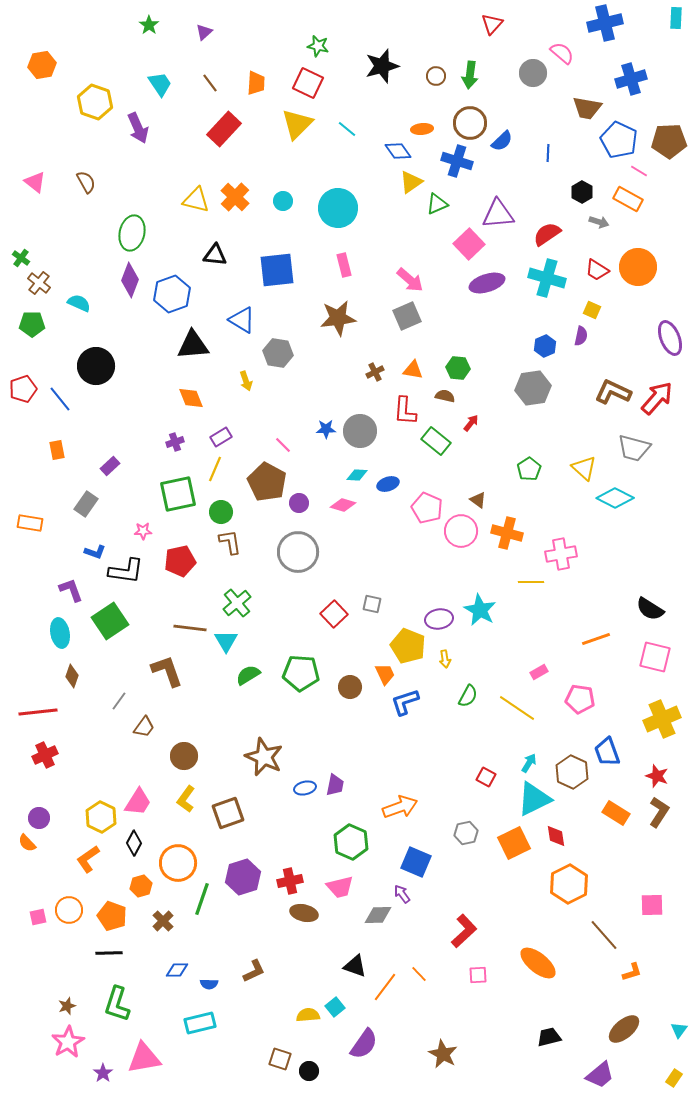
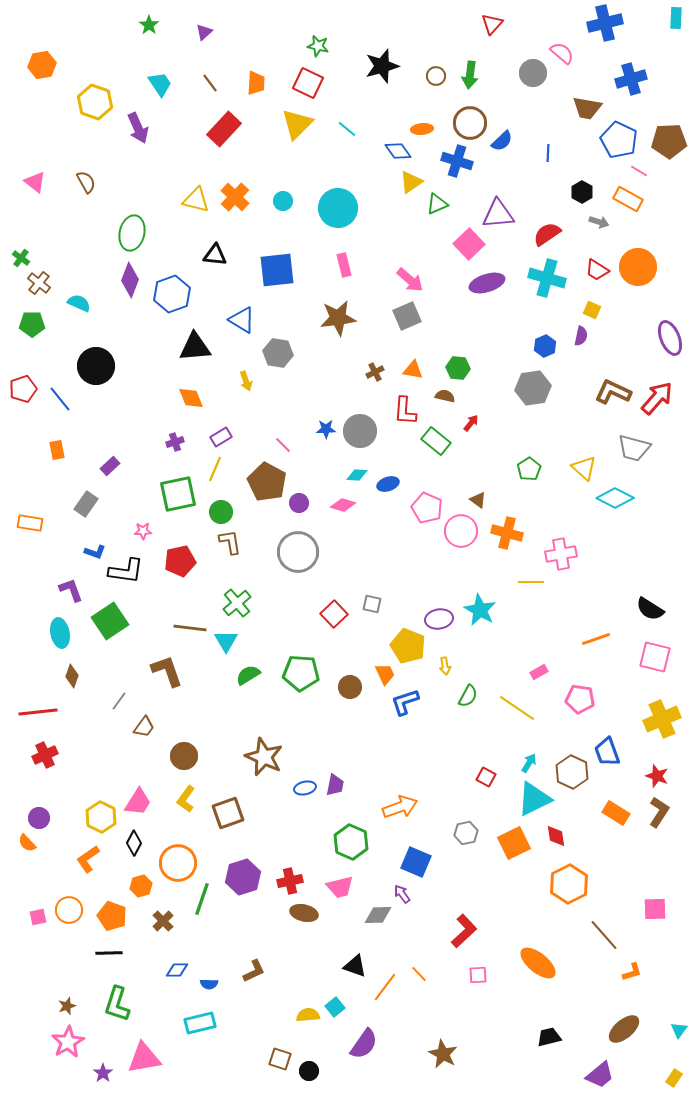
black triangle at (193, 345): moved 2 px right, 2 px down
yellow arrow at (445, 659): moved 7 px down
pink square at (652, 905): moved 3 px right, 4 px down
